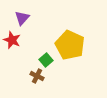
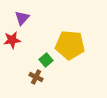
red star: rotated 30 degrees counterclockwise
yellow pentagon: rotated 20 degrees counterclockwise
brown cross: moved 1 px left, 1 px down
